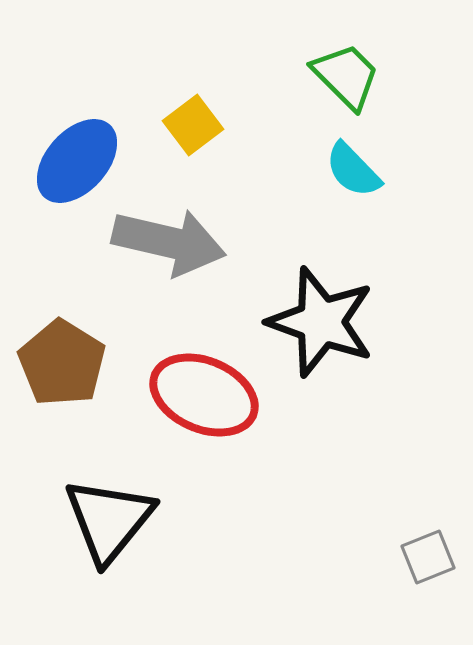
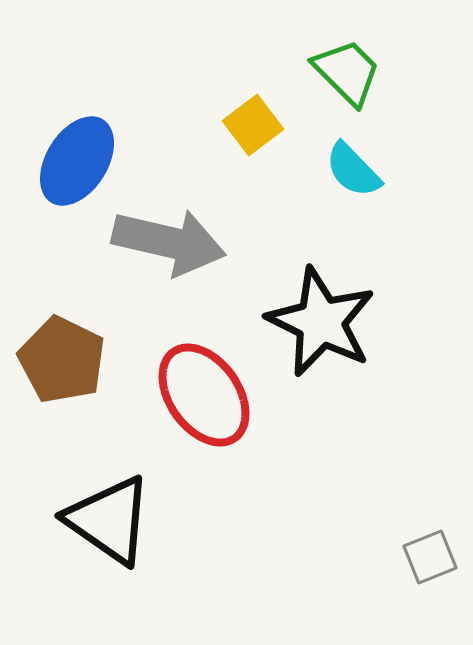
green trapezoid: moved 1 px right, 4 px up
yellow square: moved 60 px right
blue ellipse: rotated 10 degrees counterclockwise
black star: rotated 6 degrees clockwise
brown pentagon: moved 3 px up; rotated 6 degrees counterclockwise
red ellipse: rotated 32 degrees clockwise
black triangle: rotated 34 degrees counterclockwise
gray square: moved 2 px right
